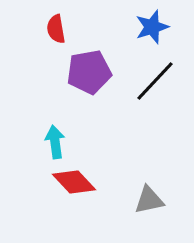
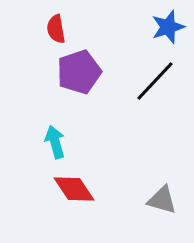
blue star: moved 16 px right
purple pentagon: moved 10 px left; rotated 9 degrees counterclockwise
cyan arrow: rotated 8 degrees counterclockwise
red diamond: moved 7 px down; rotated 9 degrees clockwise
gray triangle: moved 13 px right; rotated 28 degrees clockwise
